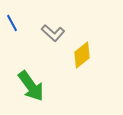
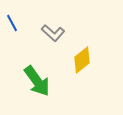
yellow diamond: moved 5 px down
green arrow: moved 6 px right, 5 px up
